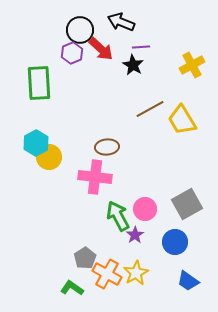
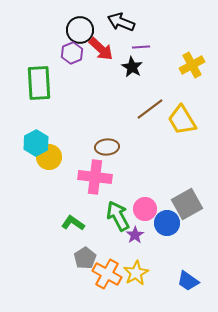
black star: moved 1 px left, 2 px down
brown line: rotated 8 degrees counterclockwise
blue circle: moved 8 px left, 19 px up
green L-shape: moved 1 px right, 65 px up
